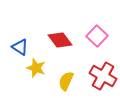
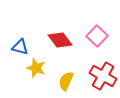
blue triangle: rotated 18 degrees counterclockwise
